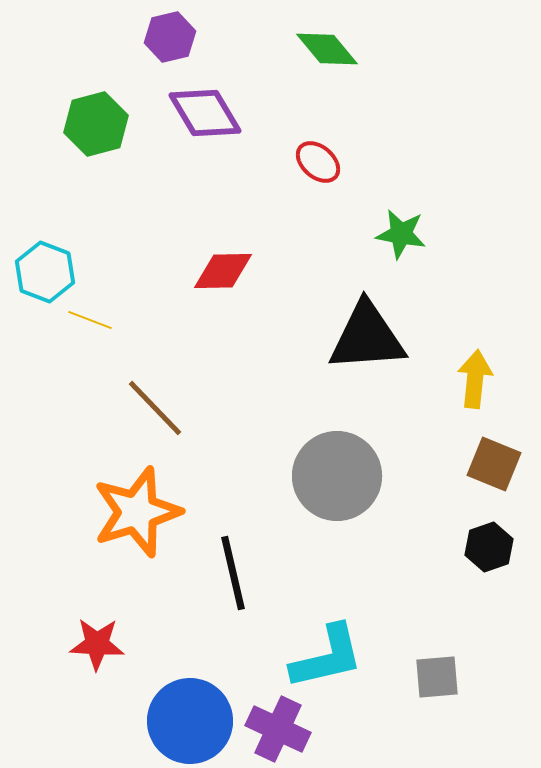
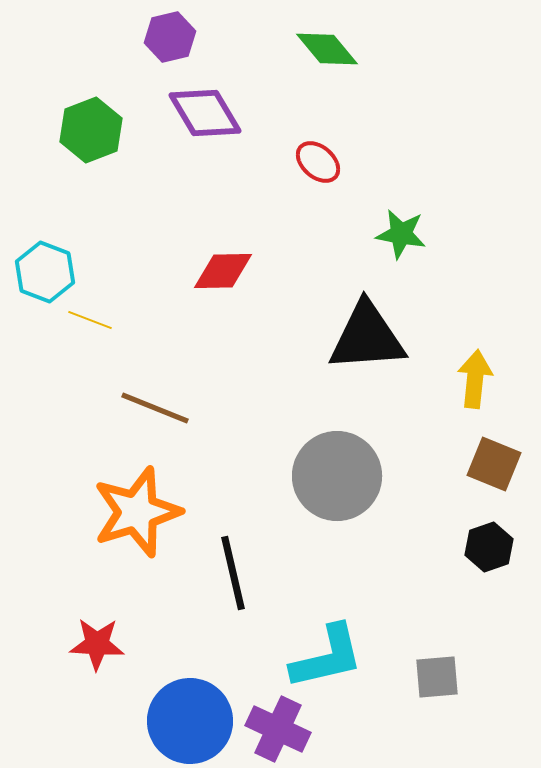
green hexagon: moved 5 px left, 6 px down; rotated 6 degrees counterclockwise
brown line: rotated 24 degrees counterclockwise
